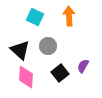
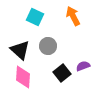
orange arrow: moved 4 px right; rotated 24 degrees counterclockwise
purple semicircle: rotated 40 degrees clockwise
black square: moved 2 px right
pink diamond: moved 3 px left
